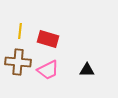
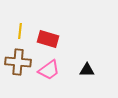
pink trapezoid: moved 1 px right; rotated 10 degrees counterclockwise
